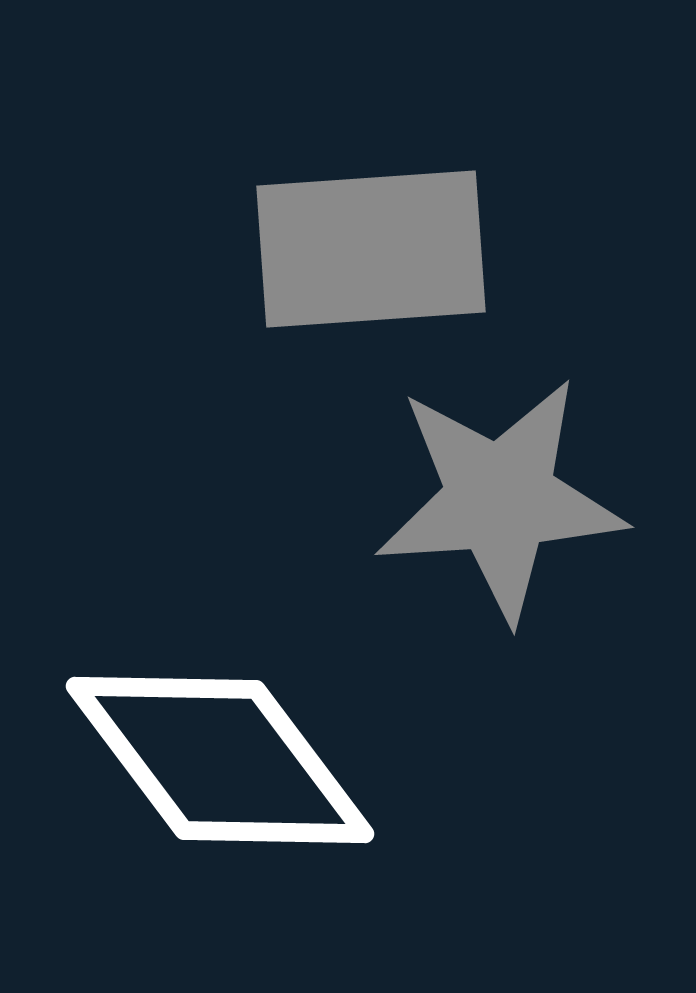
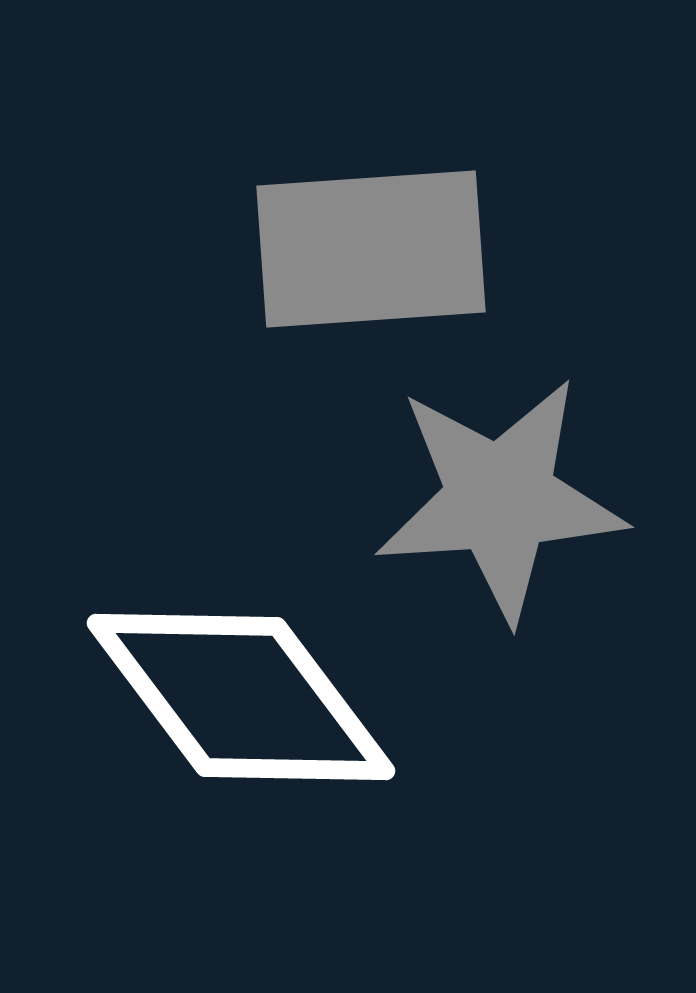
white diamond: moved 21 px right, 63 px up
